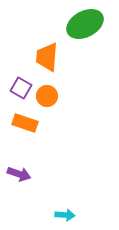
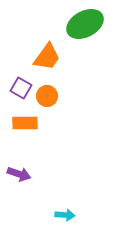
orange trapezoid: rotated 148 degrees counterclockwise
orange rectangle: rotated 20 degrees counterclockwise
